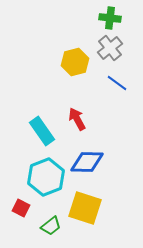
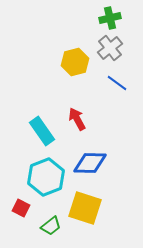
green cross: rotated 20 degrees counterclockwise
blue diamond: moved 3 px right, 1 px down
